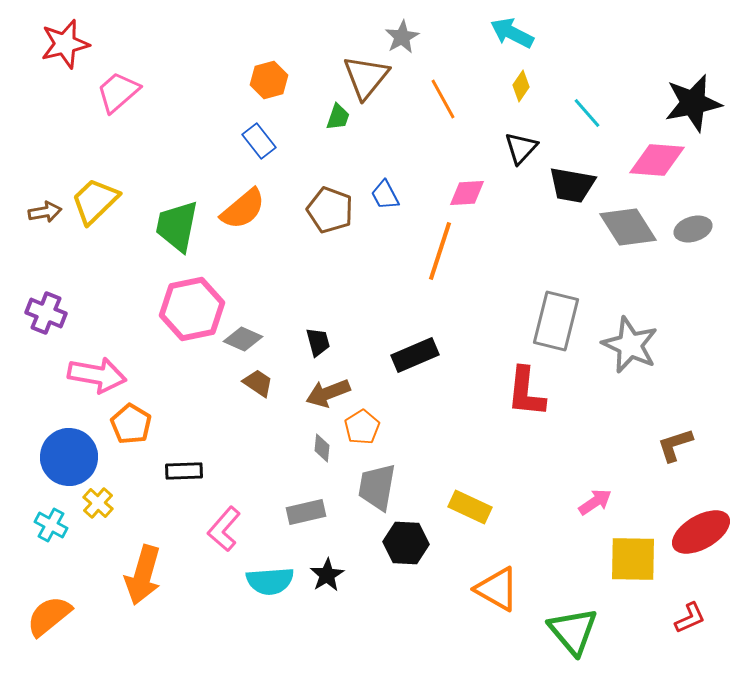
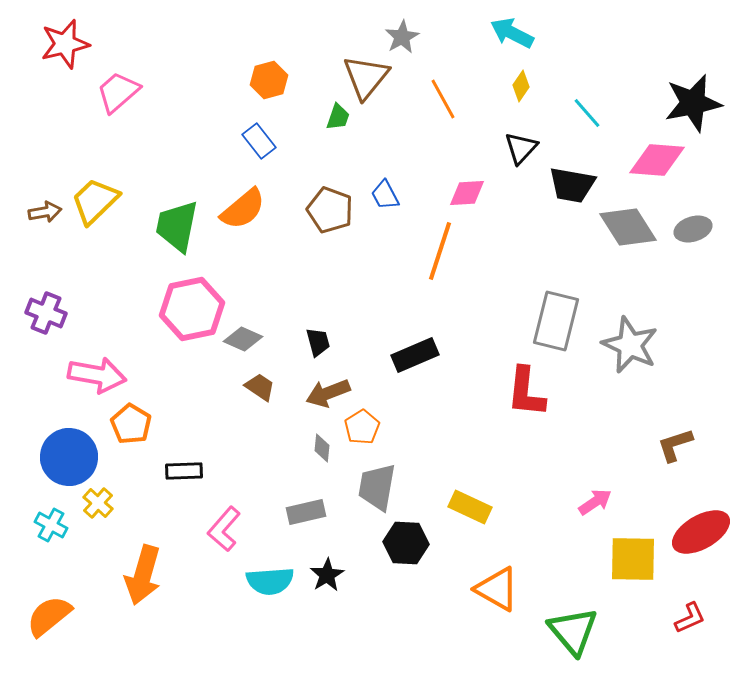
brown trapezoid at (258, 383): moved 2 px right, 4 px down
